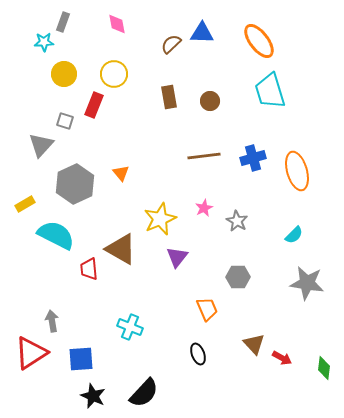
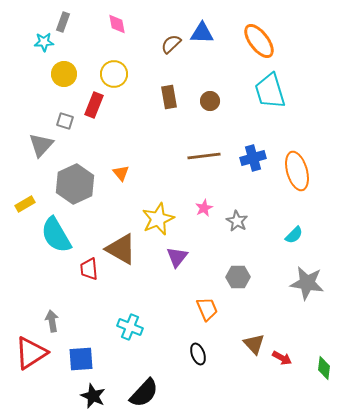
yellow star at (160, 219): moved 2 px left
cyan semicircle at (56, 235): rotated 147 degrees counterclockwise
